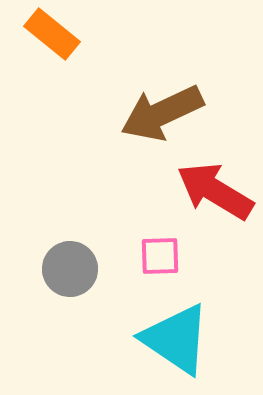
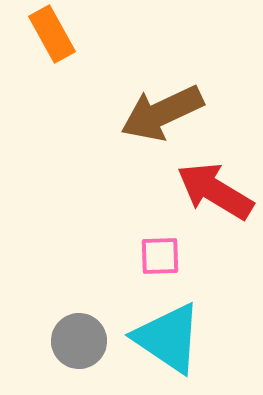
orange rectangle: rotated 22 degrees clockwise
gray circle: moved 9 px right, 72 px down
cyan triangle: moved 8 px left, 1 px up
